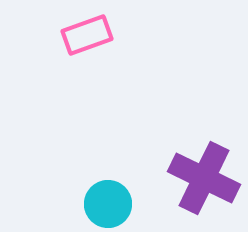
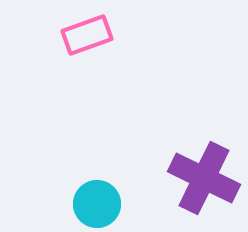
cyan circle: moved 11 px left
